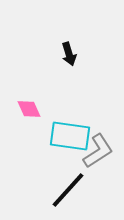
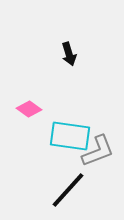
pink diamond: rotated 30 degrees counterclockwise
gray L-shape: rotated 12 degrees clockwise
